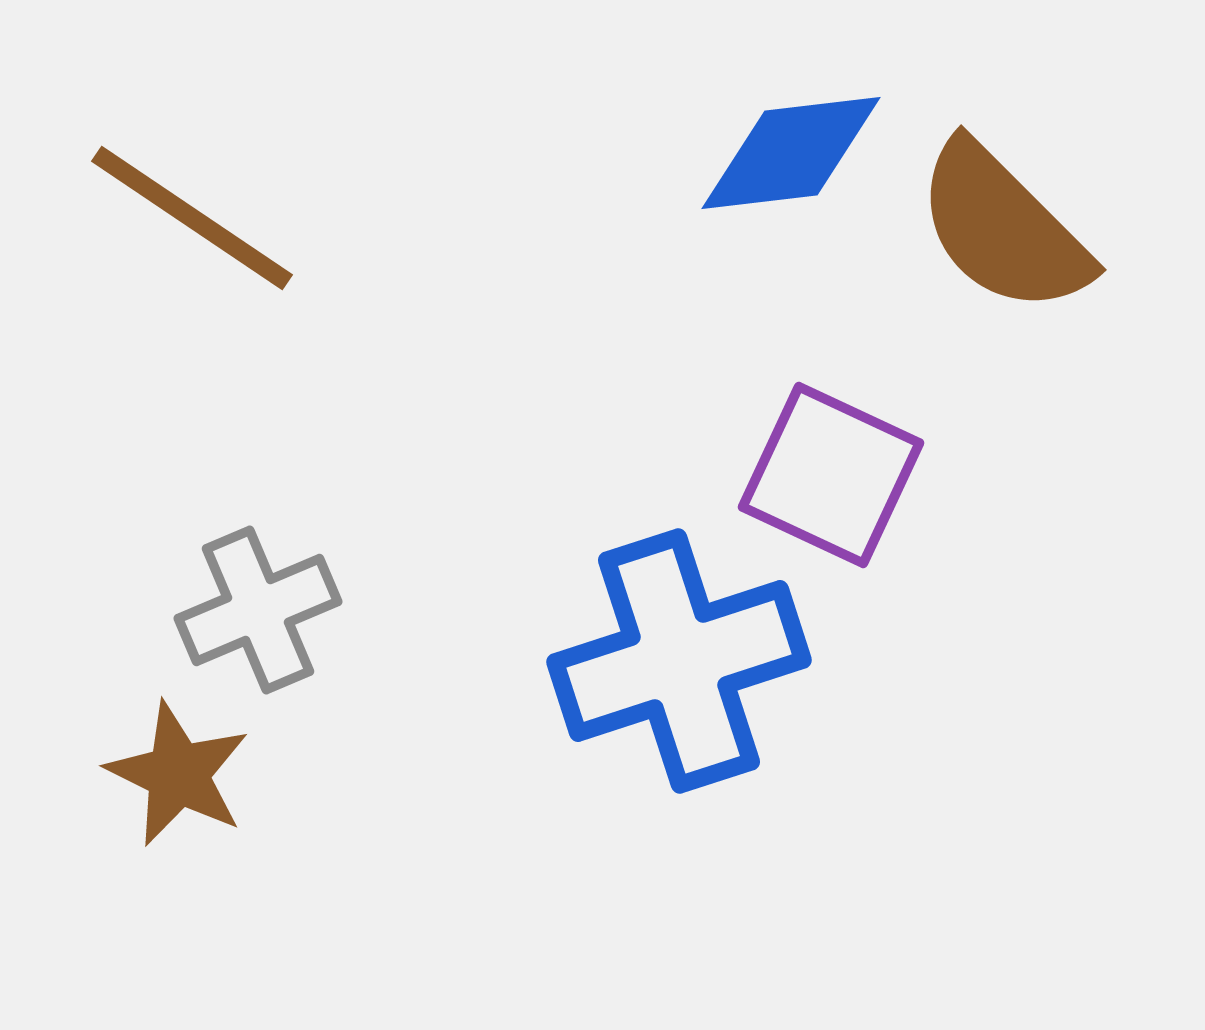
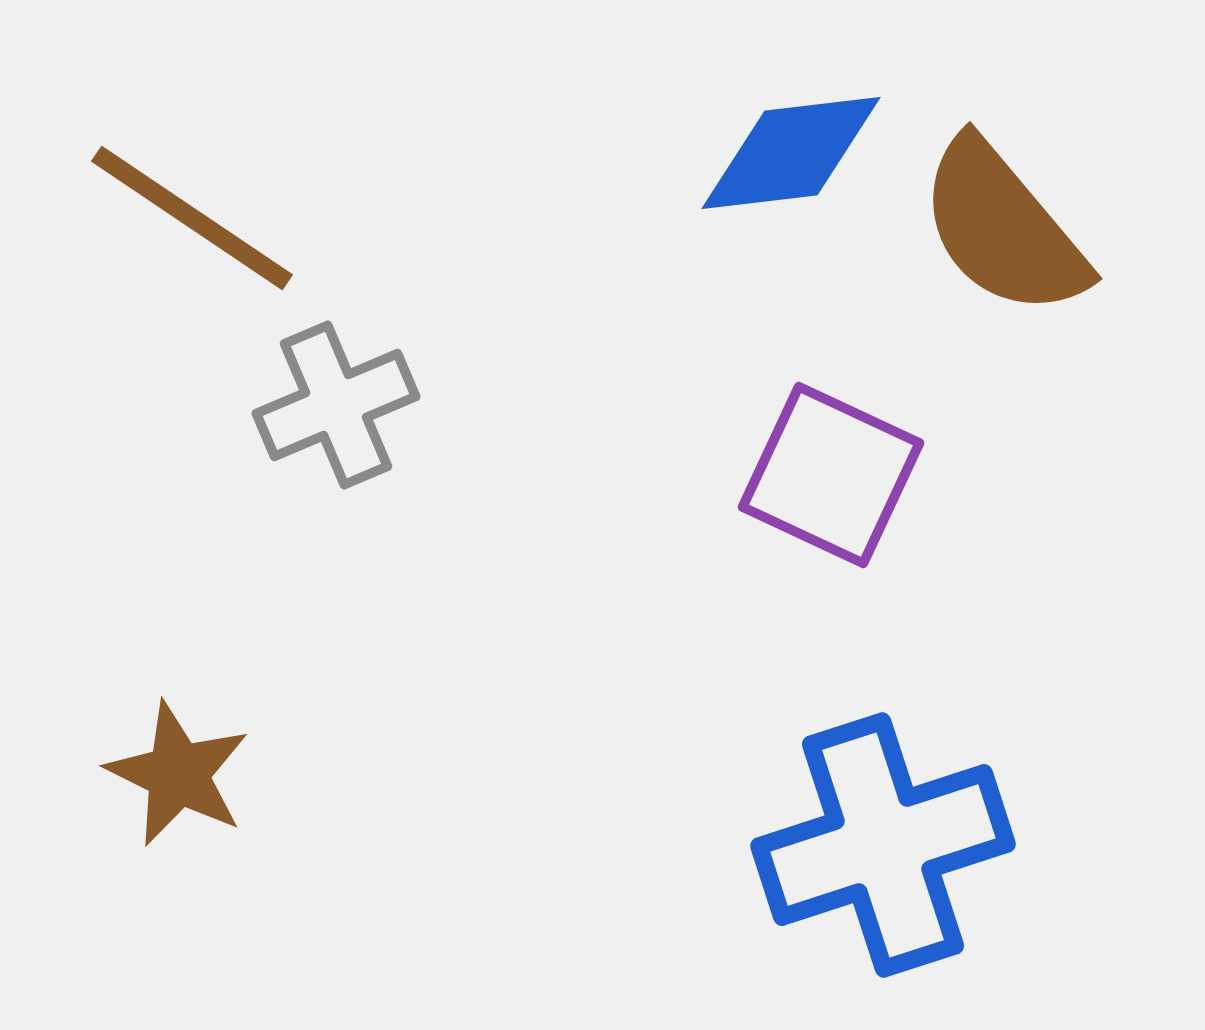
brown semicircle: rotated 5 degrees clockwise
gray cross: moved 78 px right, 205 px up
blue cross: moved 204 px right, 184 px down
